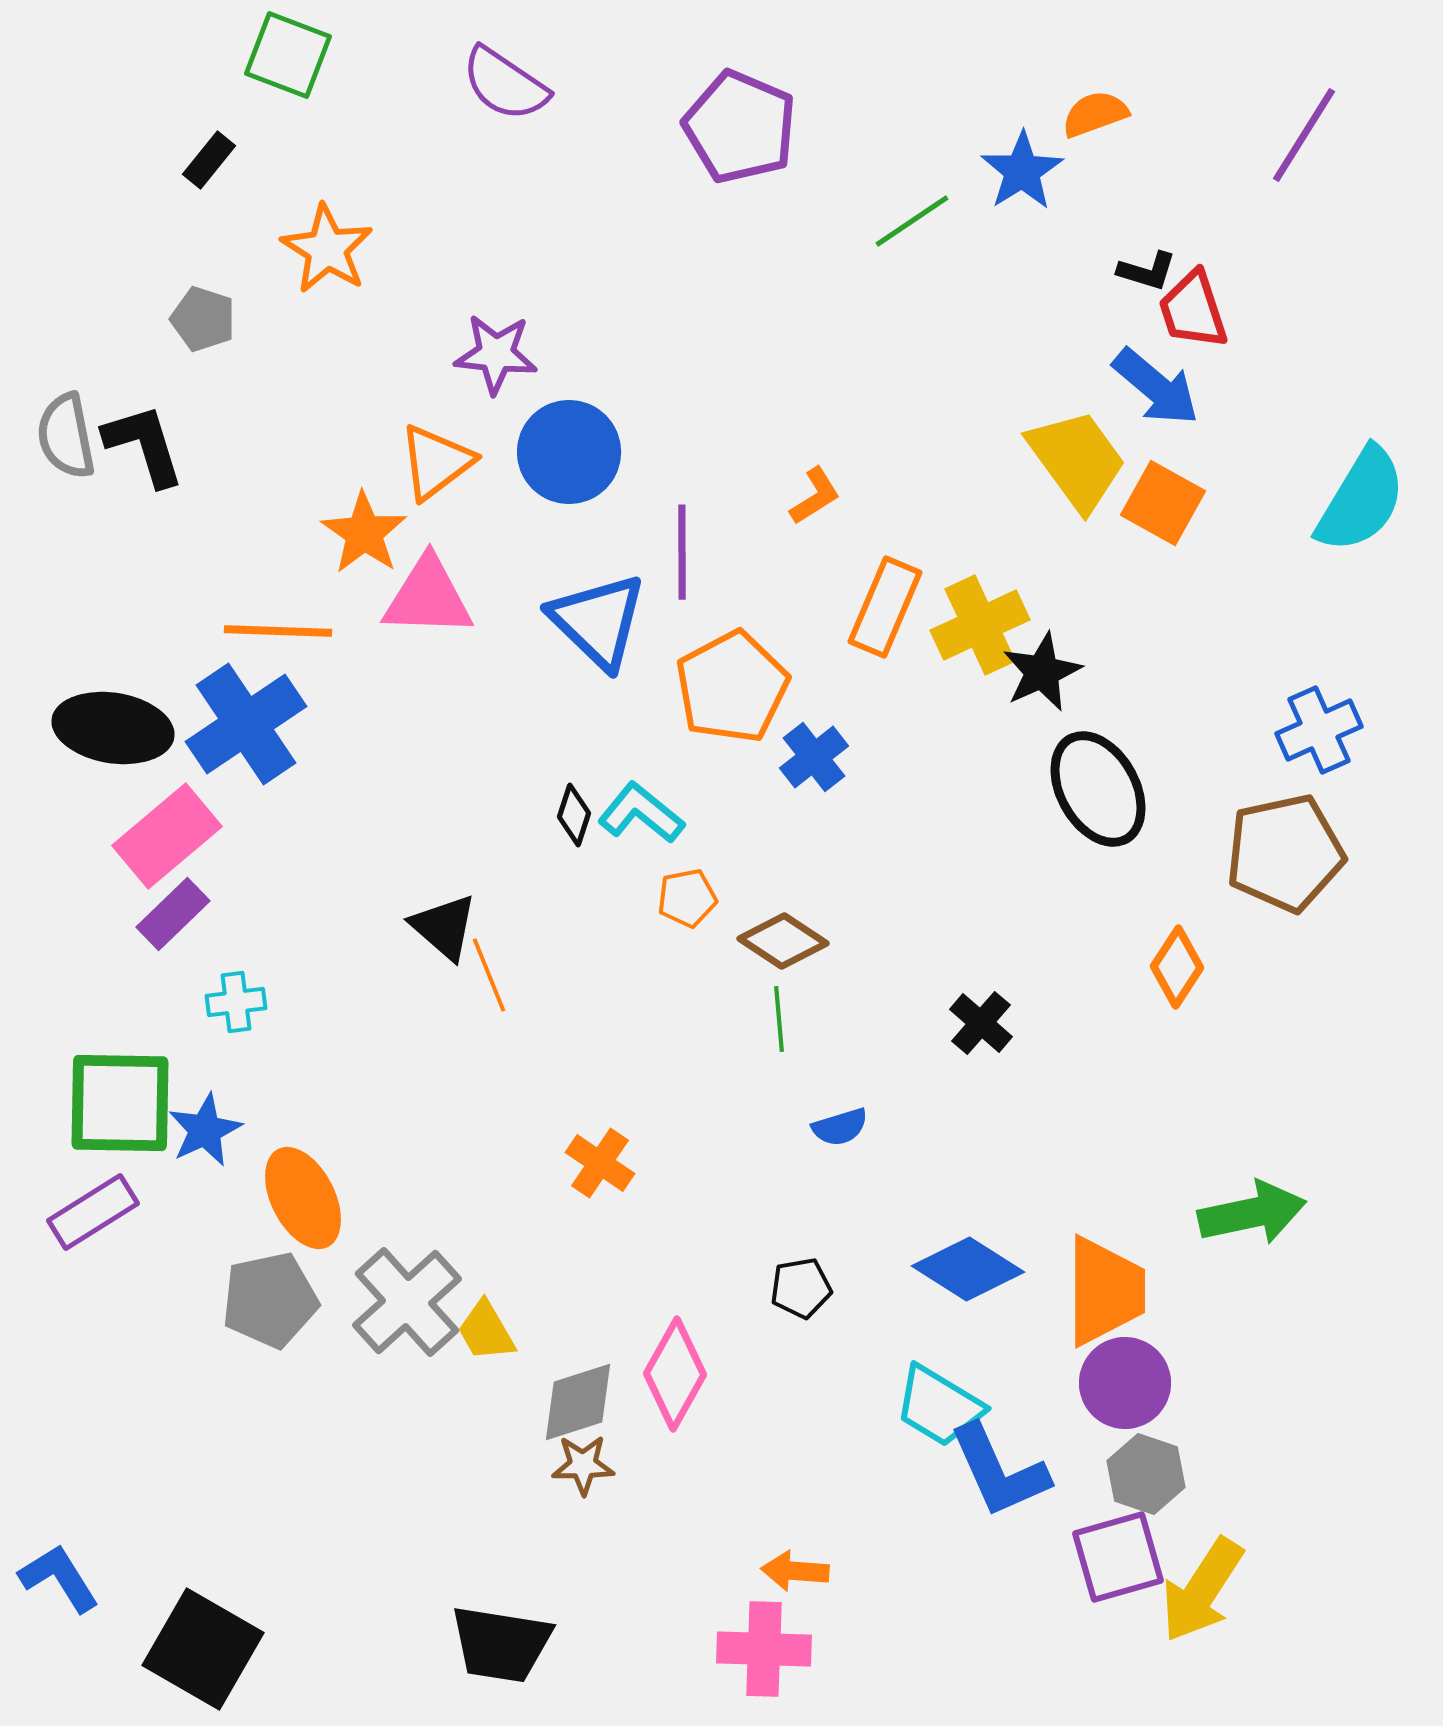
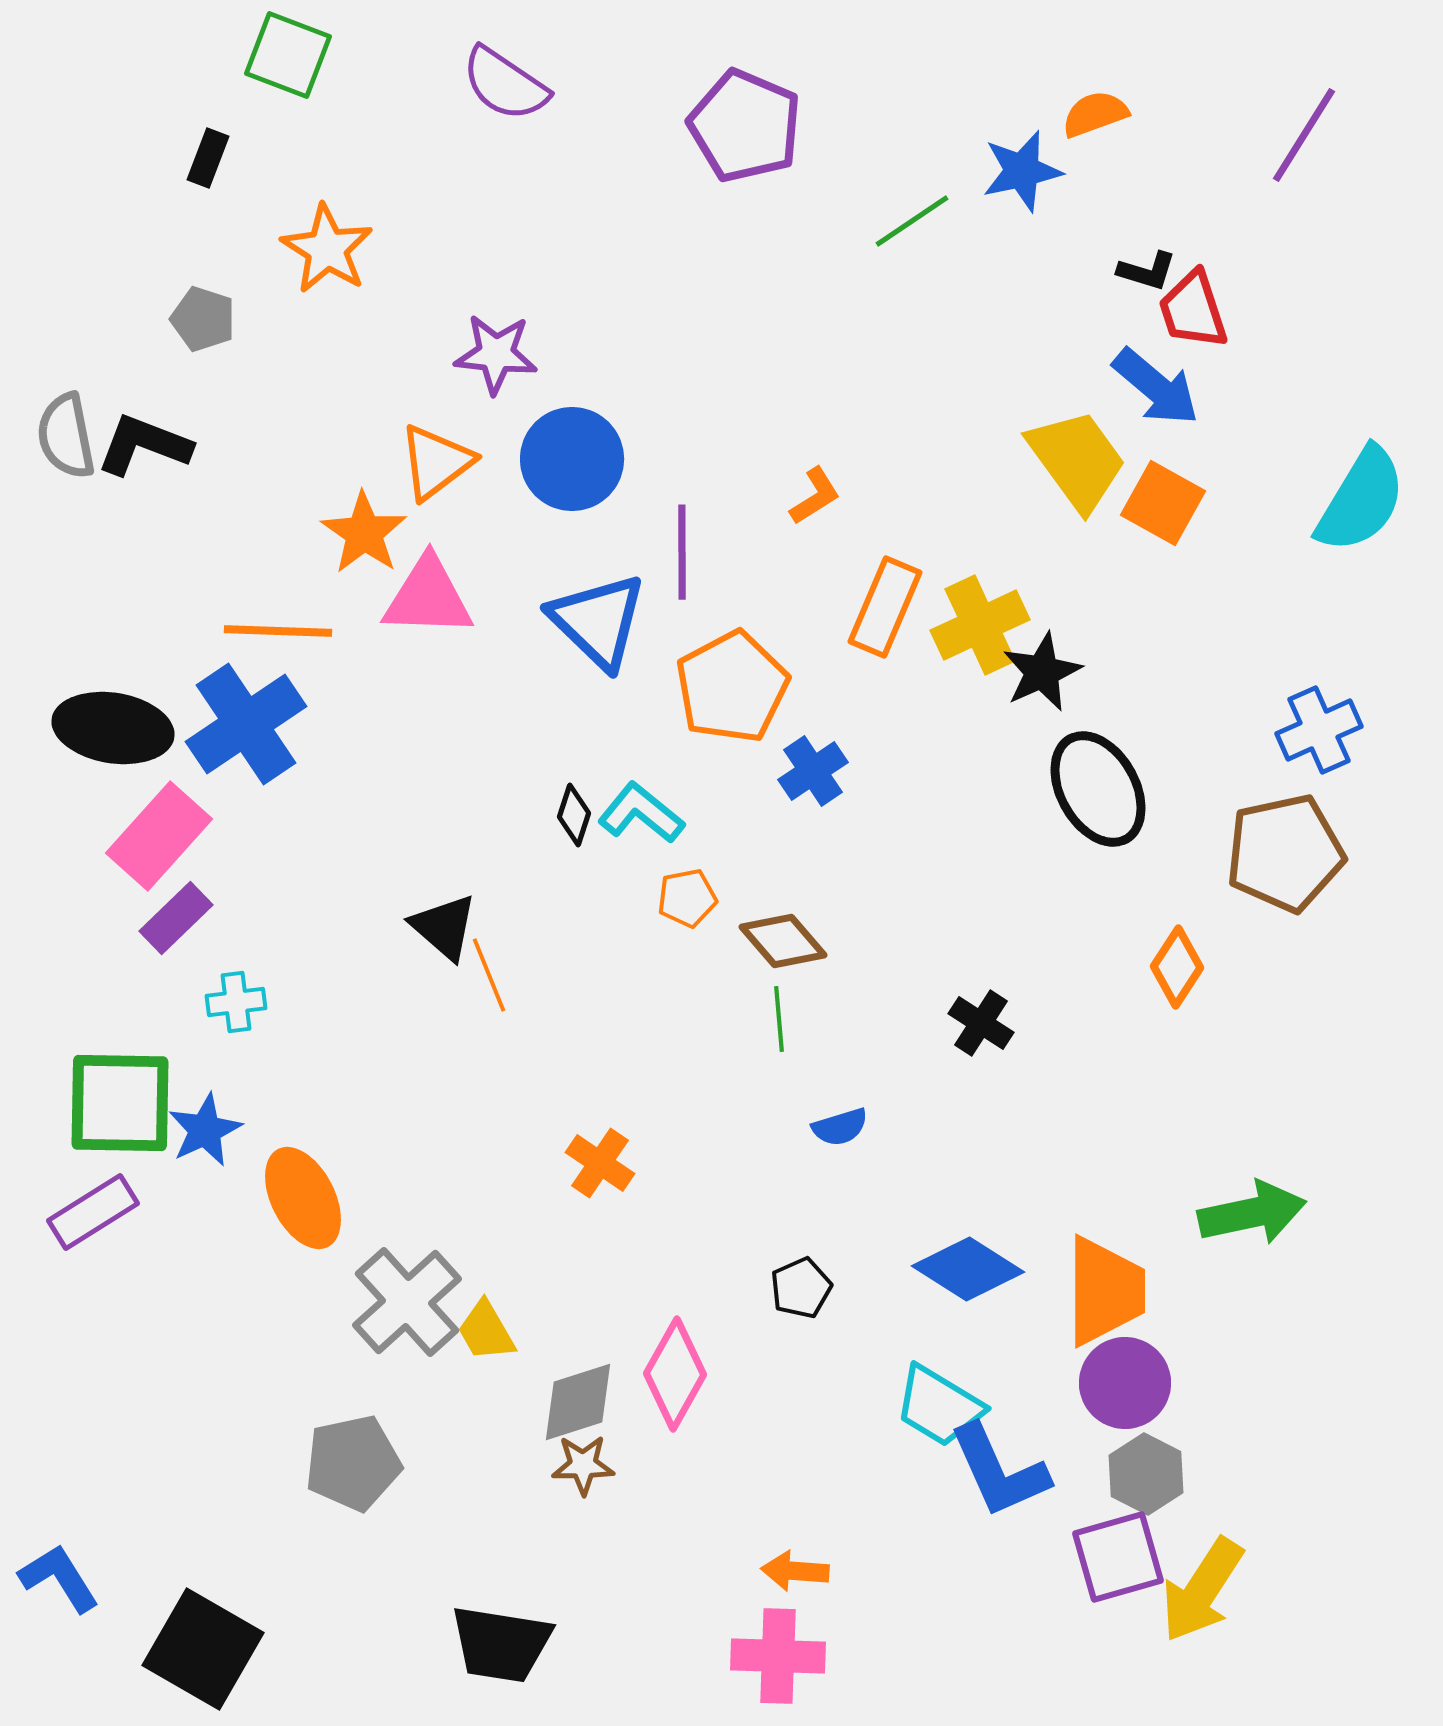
purple pentagon at (740, 127): moved 5 px right, 1 px up
black rectangle at (209, 160): moved 1 px left, 2 px up; rotated 18 degrees counterclockwise
blue star at (1022, 171): rotated 20 degrees clockwise
black L-shape at (144, 445): rotated 52 degrees counterclockwise
blue circle at (569, 452): moved 3 px right, 7 px down
blue cross at (814, 757): moved 1 px left, 14 px down; rotated 4 degrees clockwise
pink rectangle at (167, 836): moved 8 px left; rotated 8 degrees counterclockwise
purple rectangle at (173, 914): moved 3 px right, 4 px down
brown diamond at (783, 941): rotated 16 degrees clockwise
black cross at (981, 1023): rotated 8 degrees counterclockwise
black pentagon at (801, 1288): rotated 14 degrees counterclockwise
gray pentagon at (270, 1300): moved 83 px right, 163 px down
gray hexagon at (1146, 1474): rotated 8 degrees clockwise
pink cross at (764, 1649): moved 14 px right, 7 px down
